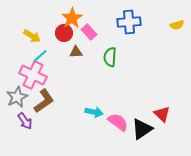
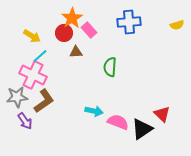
pink rectangle: moved 2 px up
green semicircle: moved 10 px down
gray star: rotated 20 degrees clockwise
cyan arrow: moved 1 px up
pink semicircle: rotated 15 degrees counterclockwise
